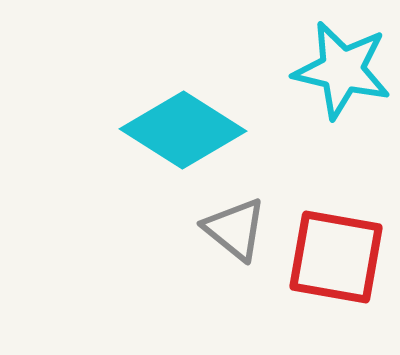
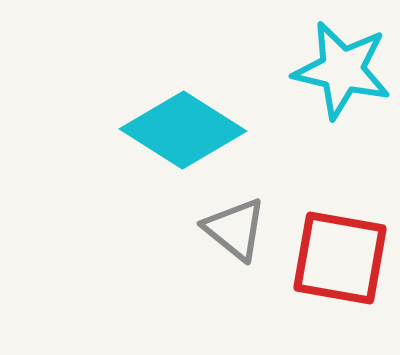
red square: moved 4 px right, 1 px down
